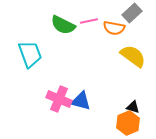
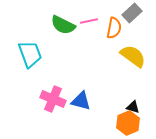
orange semicircle: rotated 90 degrees counterclockwise
pink cross: moved 6 px left
